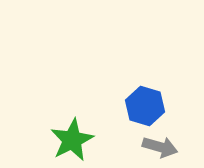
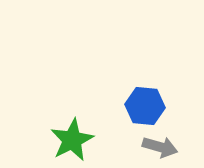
blue hexagon: rotated 12 degrees counterclockwise
